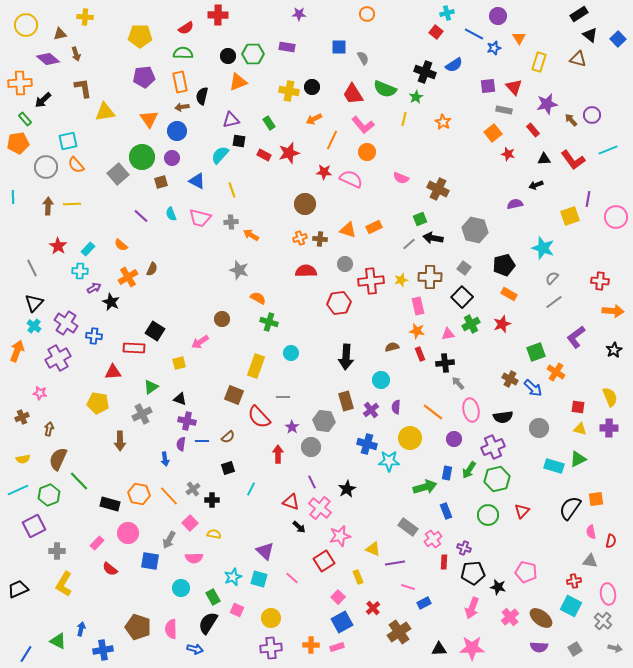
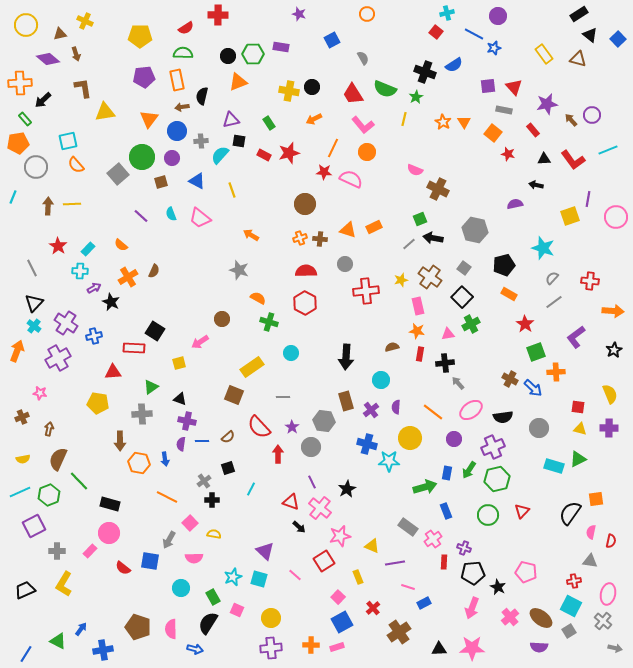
purple star at (299, 14): rotated 16 degrees clockwise
yellow cross at (85, 17): moved 4 px down; rotated 21 degrees clockwise
orange triangle at (519, 38): moved 55 px left, 84 px down
purple rectangle at (287, 47): moved 6 px left
blue square at (339, 47): moved 7 px left, 7 px up; rotated 28 degrees counterclockwise
yellow rectangle at (539, 62): moved 5 px right, 8 px up; rotated 54 degrees counterclockwise
orange rectangle at (180, 82): moved 3 px left, 2 px up
orange triangle at (149, 119): rotated 12 degrees clockwise
orange square at (493, 133): rotated 12 degrees counterclockwise
orange line at (332, 140): moved 1 px right, 8 px down
gray circle at (46, 167): moved 10 px left
pink semicircle at (401, 178): moved 14 px right, 8 px up
black arrow at (536, 185): rotated 32 degrees clockwise
cyan line at (13, 197): rotated 24 degrees clockwise
pink trapezoid at (200, 218): rotated 25 degrees clockwise
gray cross at (231, 222): moved 30 px left, 81 px up
brown semicircle at (152, 269): moved 2 px right, 2 px down
brown cross at (430, 277): rotated 35 degrees clockwise
red cross at (371, 281): moved 5 px left, 10 px down
red cross at (600, 281): moved 10 px left
red hexagon at (339, 303): moved 34 px left; rotated 25 degrees counterclockwise
red star at (502, 324): moved 23 px right; rotated 18 degrees counterclockwise
blue cross at (94, 336): rotated 21 degrees counterclockwise
red rectangle at (420, 354): rotated 32 degrees clockwise
yellow rectangle at (256, 366): moved 4 px left, 1 px down; rotated 35 degrees clockwise
orange cross at (556, 372): rotated 36 degrees counterclockwise
yellow semicircle at (610, 397): moved 3 px up
pink ellipse at (471, 410): rotated 65 degrees clockwise
gray cross at (142, 414): rotated 24 degrees clockwise
red semicircle at (259, 417): moved 10 px down
gray cross at (193, 489): moved 11 px right, 8 px up
cyan line at (18, 490): moved 2 px right, 2 px down
orange hexagon at (139, 494): moved 31 px up
orange line at (169, 496): moved 2 px left, 1 px down; rotated 20 degrees counterclockwise
black semicircle at (570, 508): moved 5 px down
pink semicircle at (591, 532): rotated 24 degrees clockwise
pink circle at (128, 533): moved 19 px left
pink rectangle at (97, 543): moved 7 px left, 8 px down
yellow triangle at (373, 549): moved 1 px left, 3 px up
red semicircle at (110, 569): moved 13 px right, 1 px up
pink line at (292, 578): moved 3 px right, 3 px up
black star at (498, 587): rotated 14 degrees clockwise
black trapezoid at (18, 589): moved 7 px right, 1 px down
pink ellipse at (608, 594): rotated 20 degrees clockwise
blue arrow at (81, 629): rotated 24 degrees clockwise
gray square at (575, 649): moved 6 px left, 18 px up
